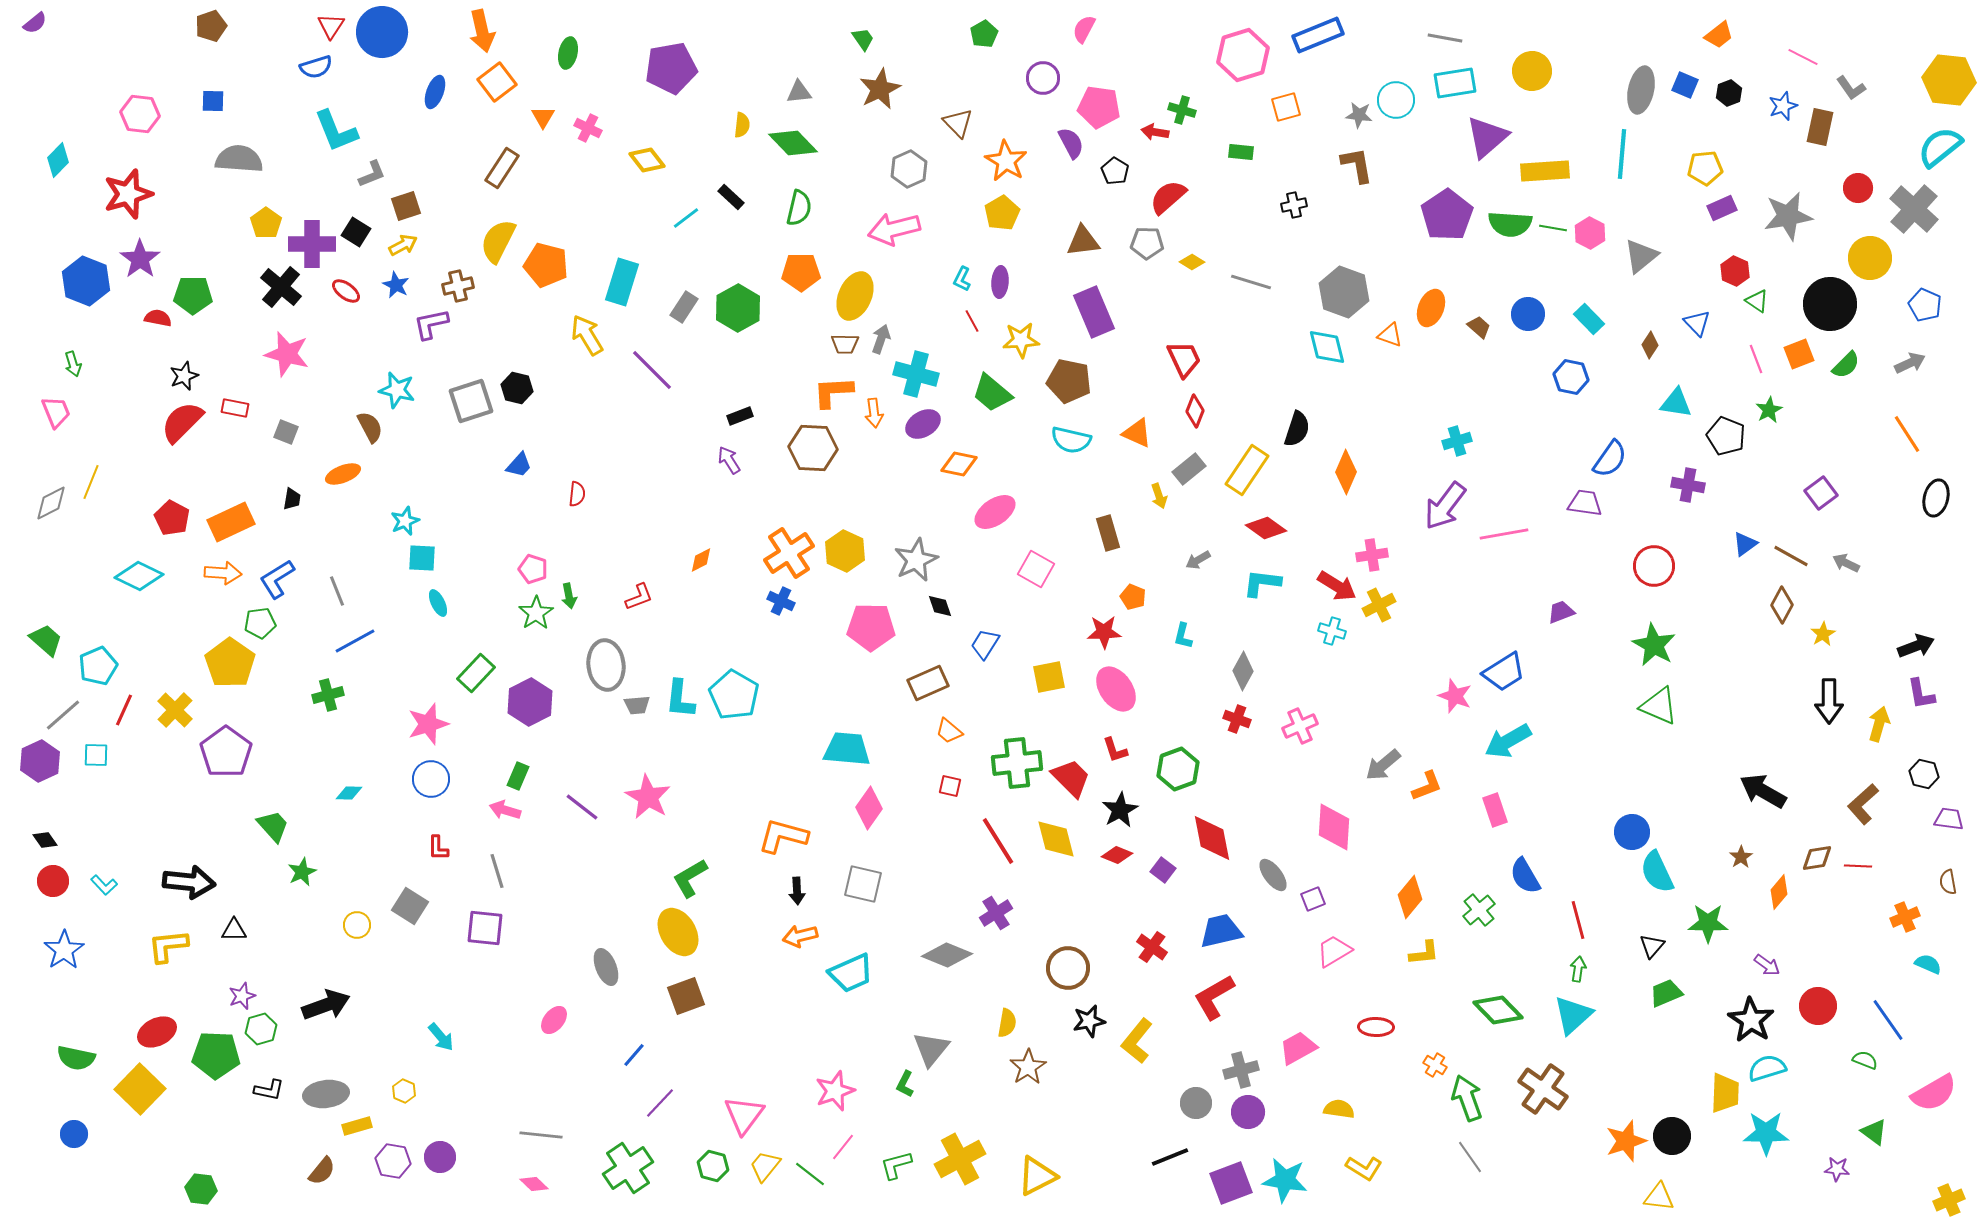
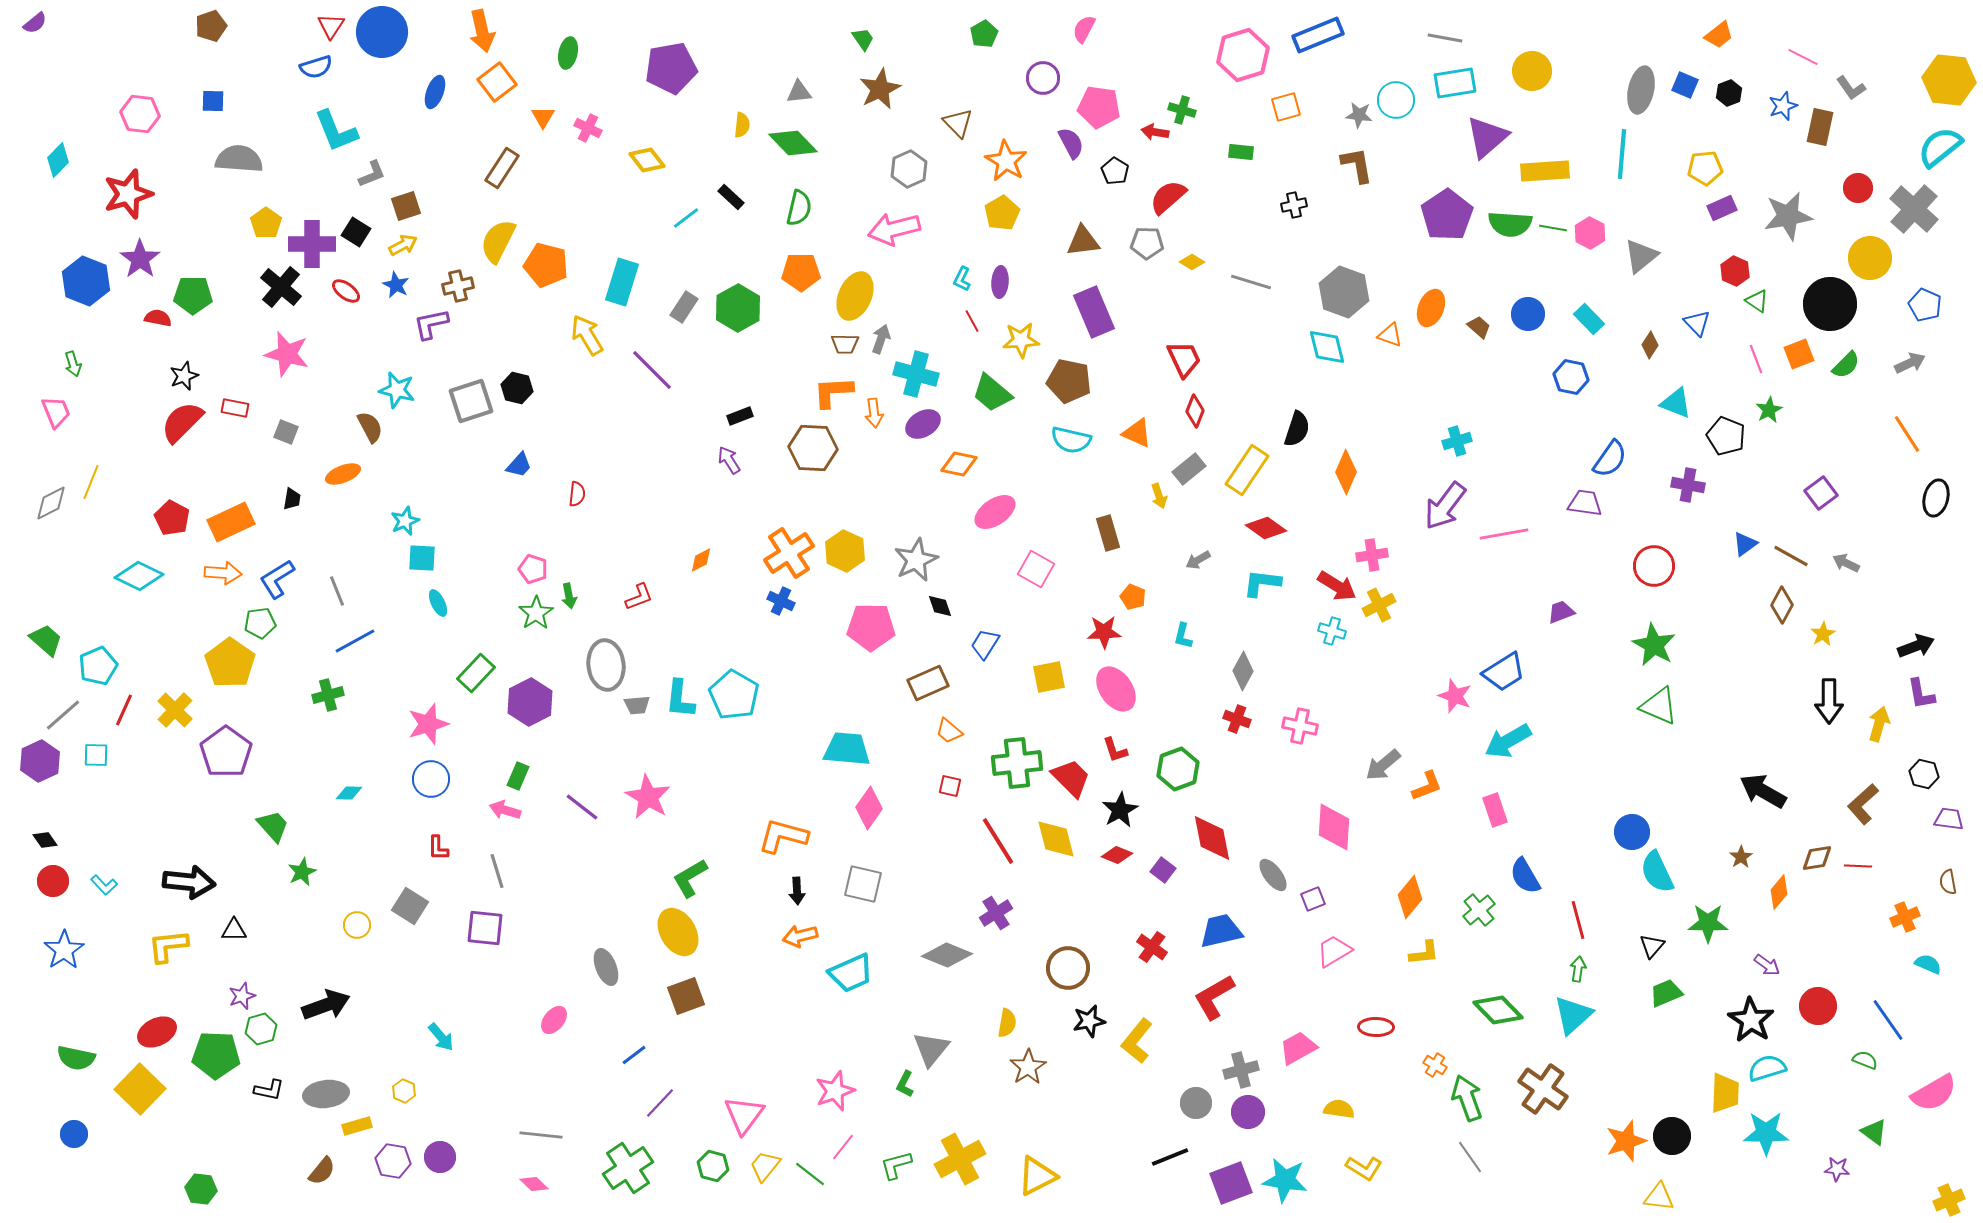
cyan triangle at (1676, 403): rotated 12 degrees clockwise
pink cross at (1300, 726): rotated 36 degrees clockwise
blue line at (634, 1055): rotated 12 degrees clockwise
